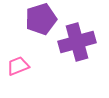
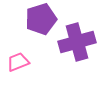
pink trapezoid: moved 4 px up
